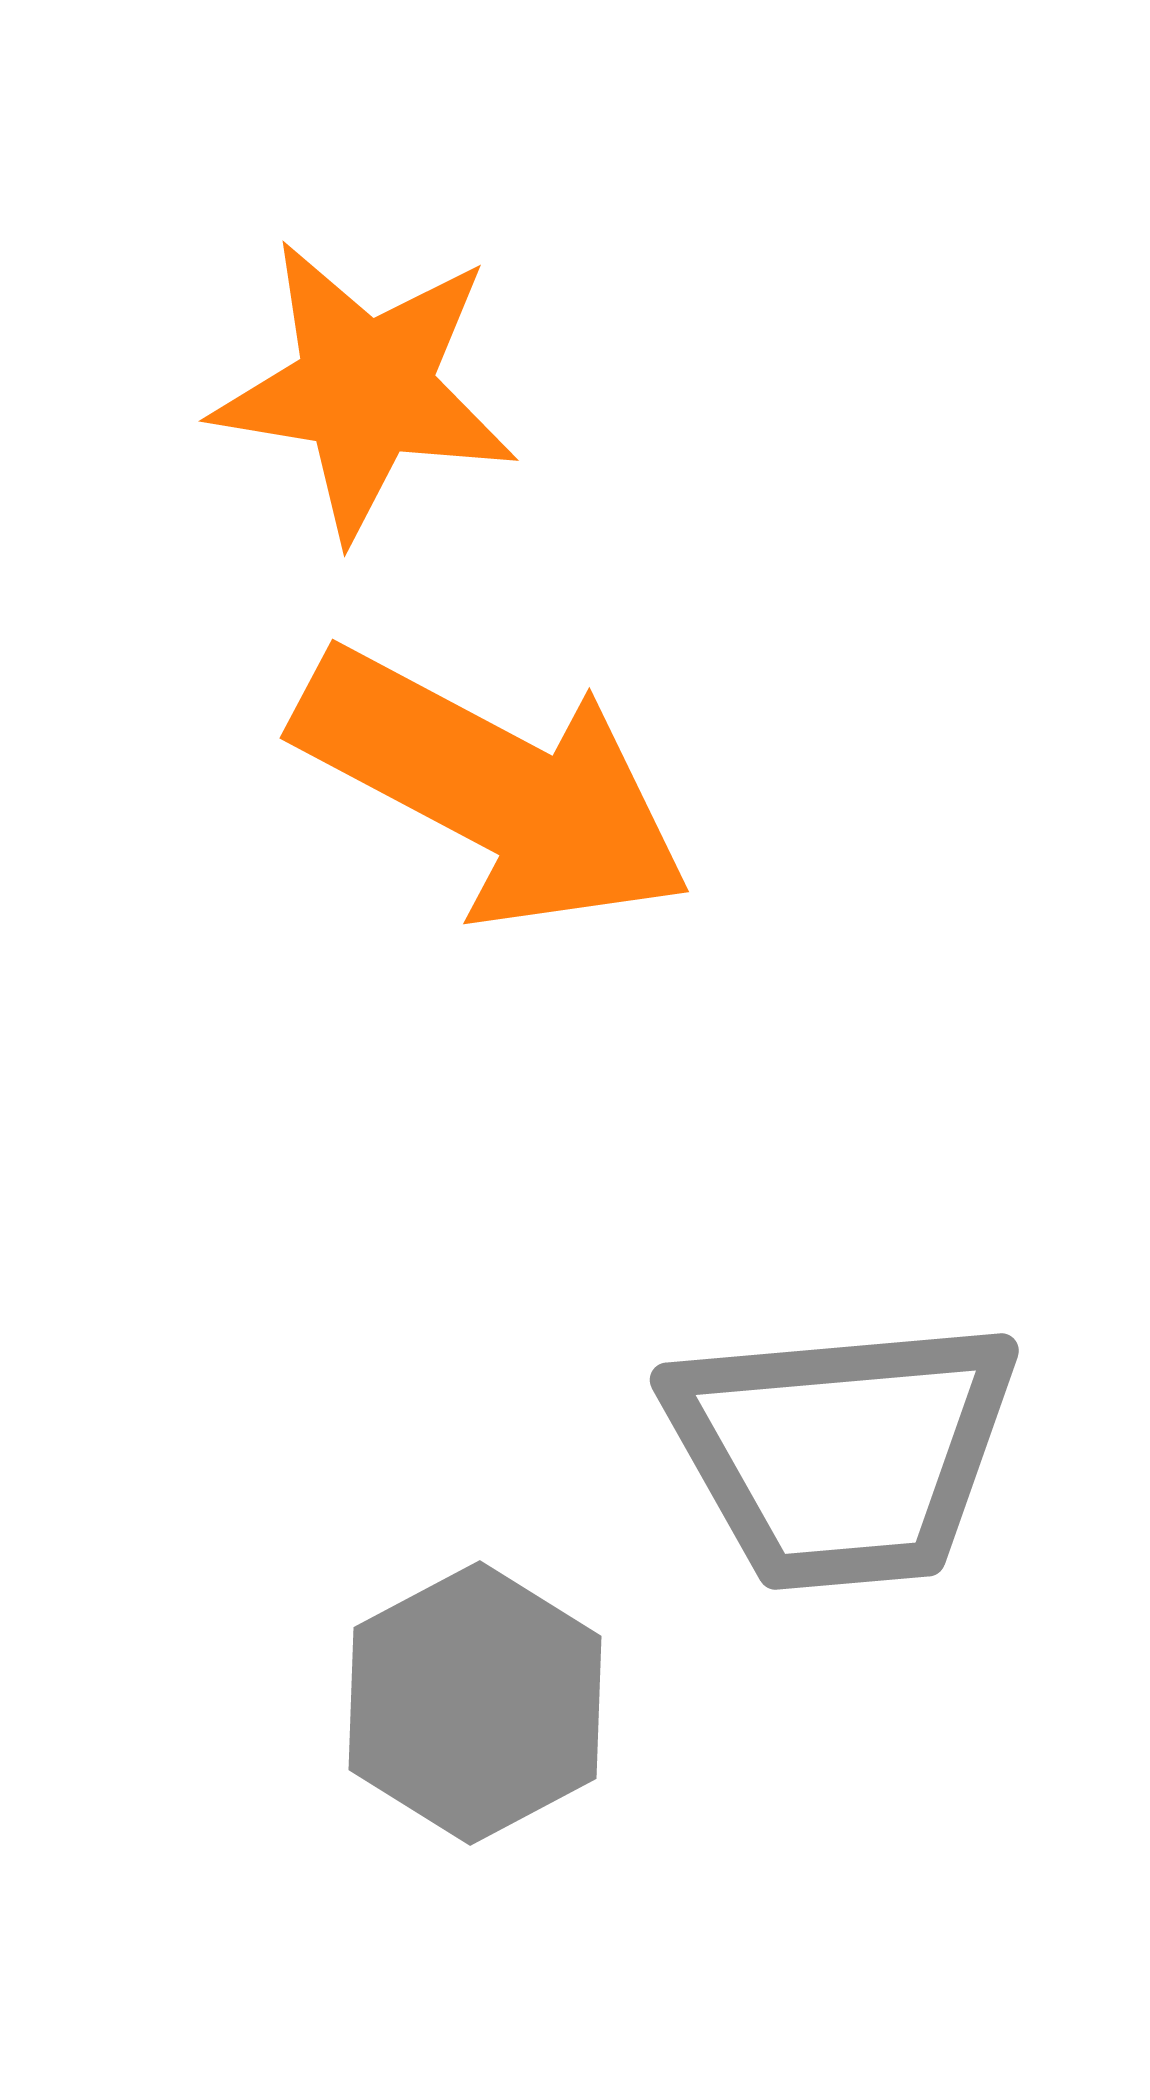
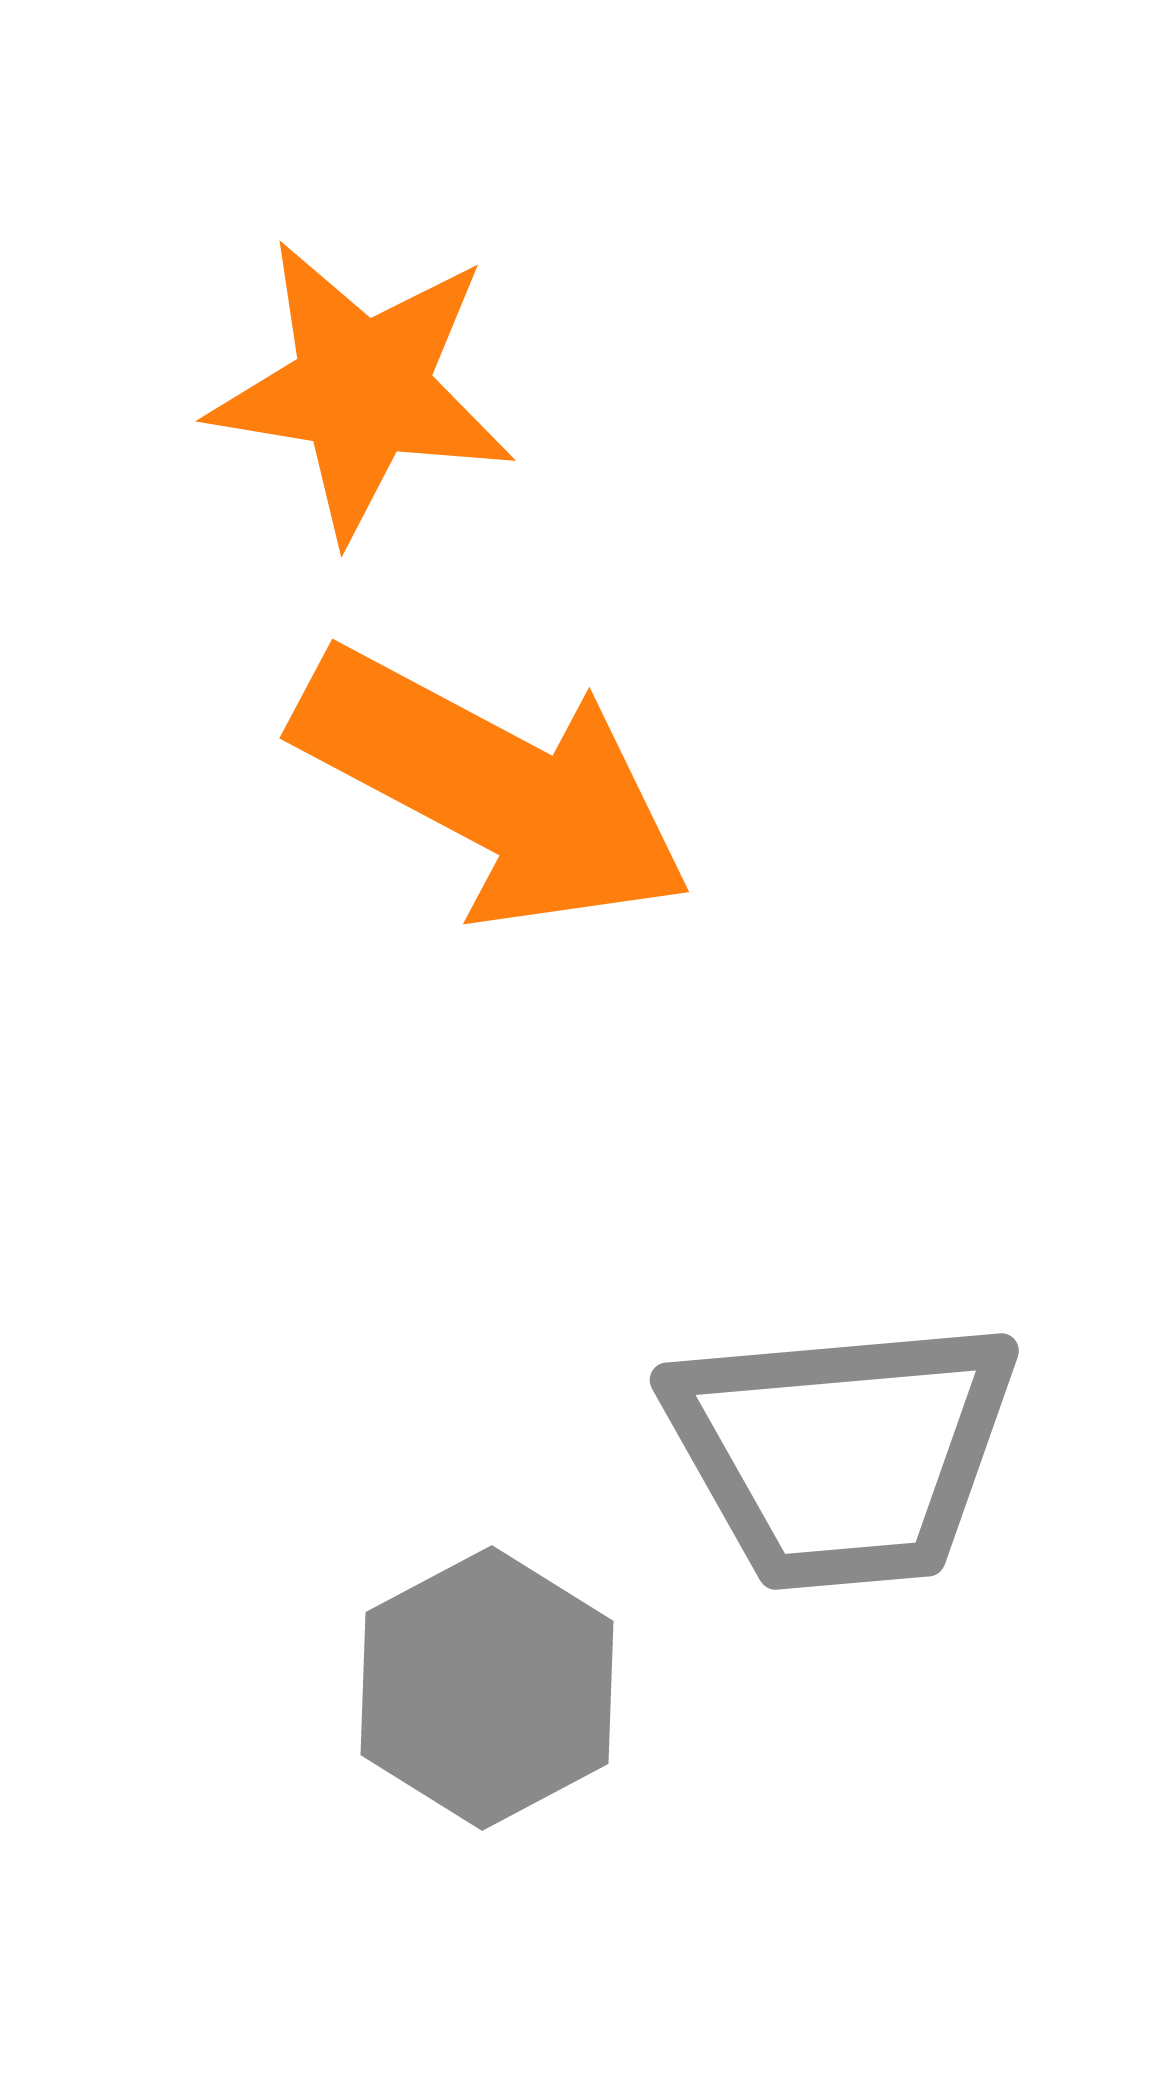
orange star: moved 3 px left
gray hexagon: moved 12 px right, 15 px up
